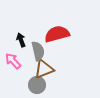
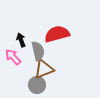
pink arrow: moved 4 px up
